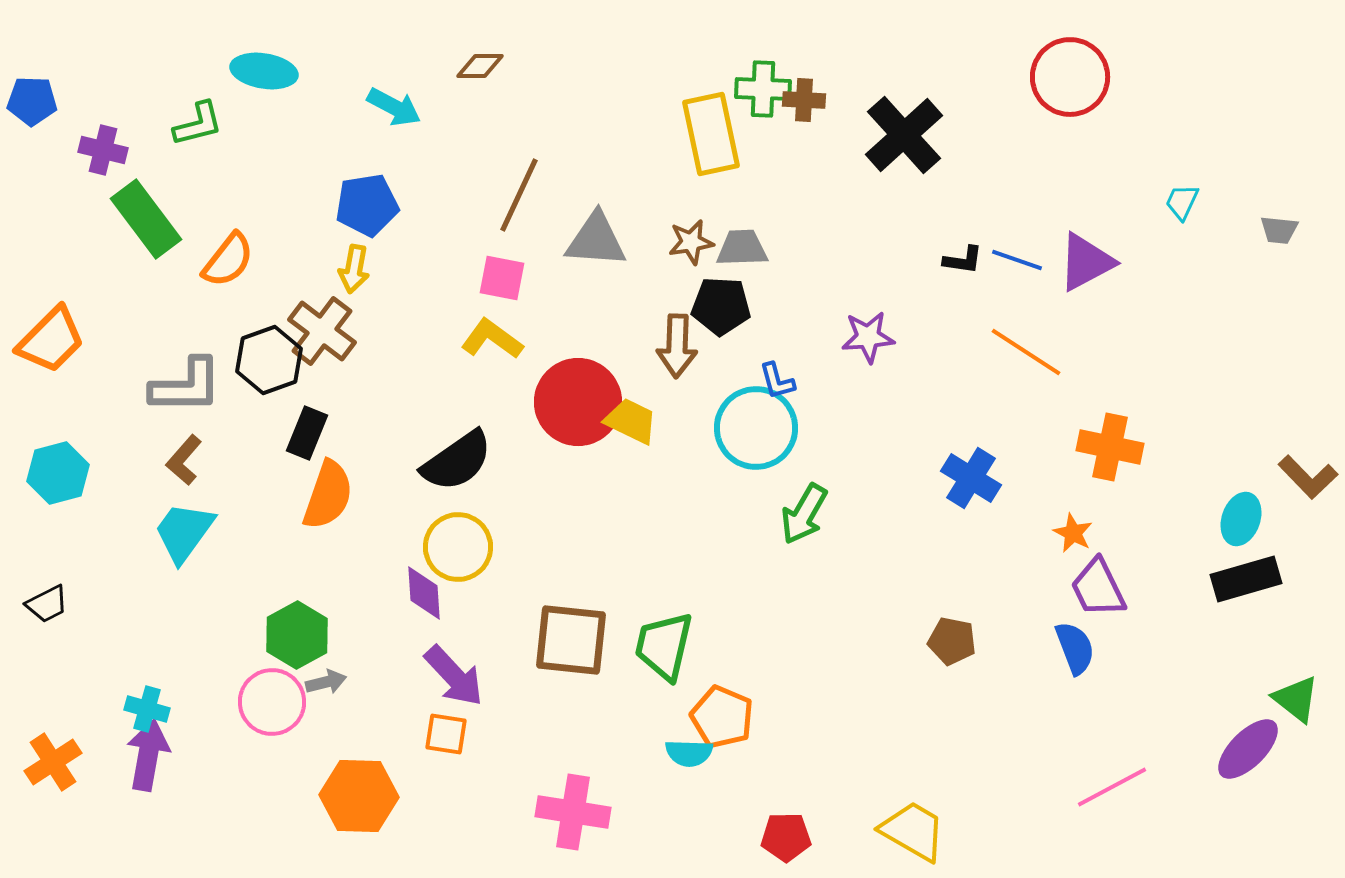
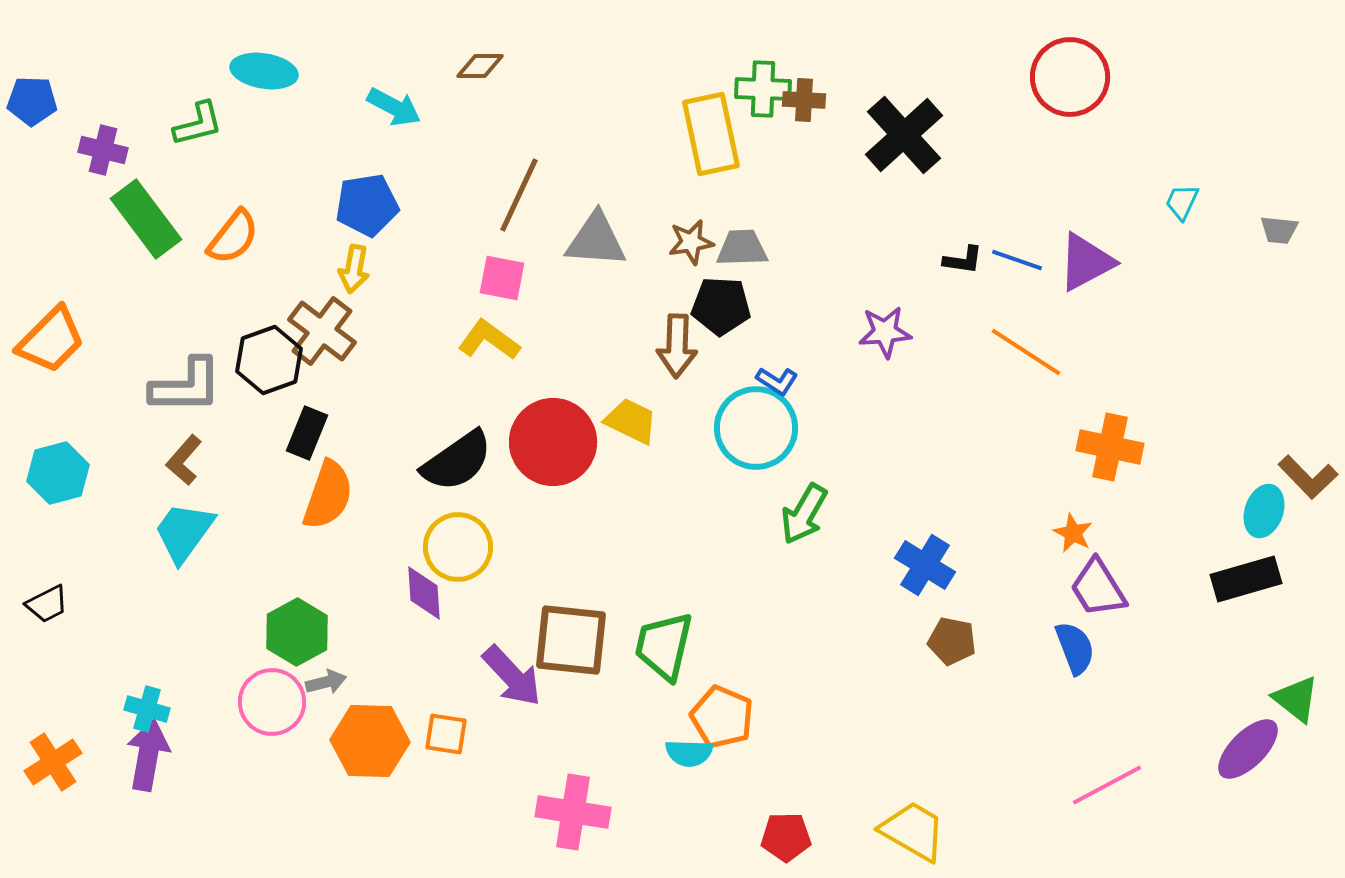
orange semicircle at (228, 260): moved 5 px right, 23 px up
purple star at (868, 337): moved 17 px right, 5 px up
yellow L-shape at (492, 339): moved 3 px left, 1 px down
blue L-shape at (777, 381): rotated 42 degrees counterclockwise
red circle at (578, 402): moved 25 px left, 40 px down
blue cross at (971, 478): moved 46 px left, 87 px down
cyan ellipse at (1241, 519): moved 23 px right, 8 px up
purple trapezoid at (1098, 588): rotated 6 degrees counterclockwise
green hexagon at (297, 635): moved 3 px up
purple arrow at (454, 676): moved 58 px right
pink line at (1112, 787): moved 5 px left, 2 px up
orange hexagon at (359, 796): moved 11 px right, 55 px up
